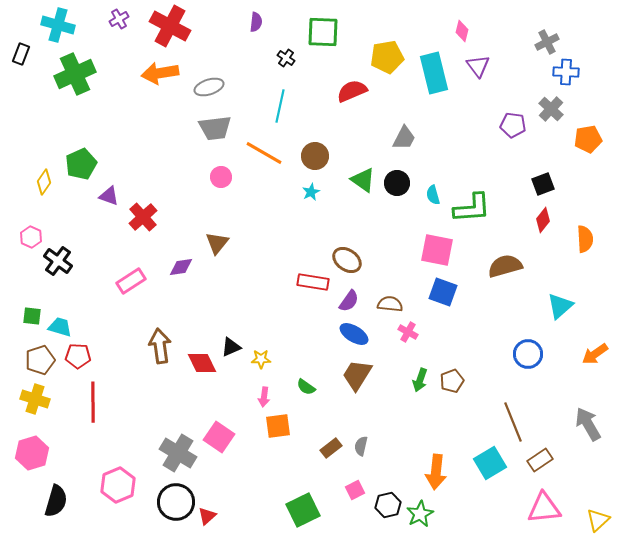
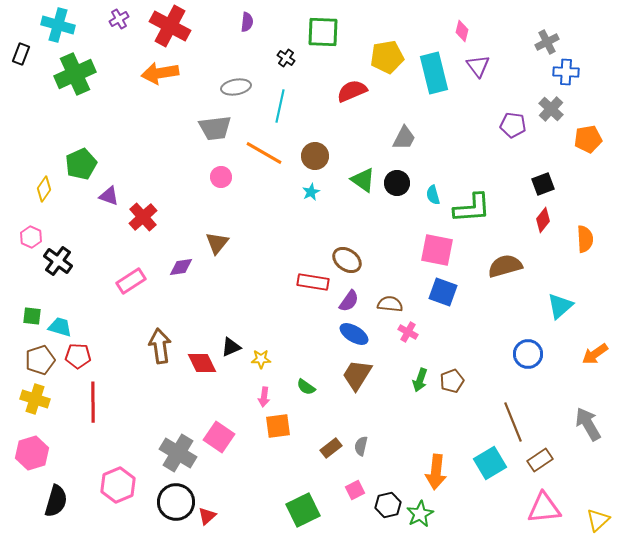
purple semicircle at (256, 22): moved 9 px left
gray ellipse at (209, 87): moved 27 px right; rotated 8 degrees clockwise
yellow diamond at (44, 182): moved 7 px down
